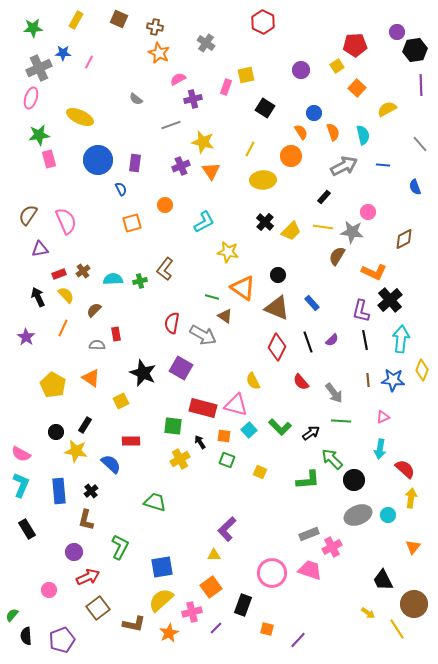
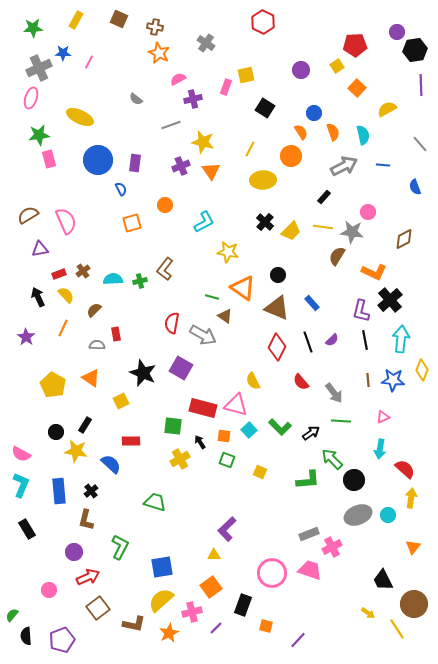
brown semicircle at (28, 215): rotated 25 degrees clockwise
orange square at (267, 629): moved 1 px left, 3 px up
